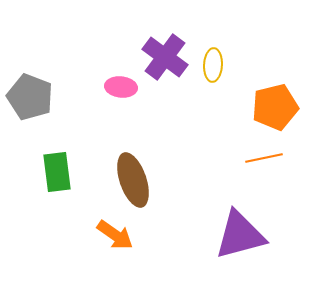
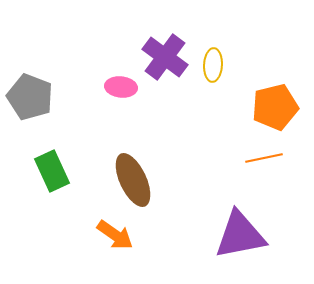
green rectangle: moved 5 px left, 1 px up; rotated 18 degrees counterclockwise
brown ellipse: rotated 6 degrees counterclockwise
purple triangle: rotated 4 degrees clockwise
